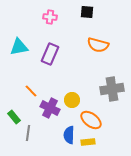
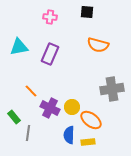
yellow circle: moved 7 px down
